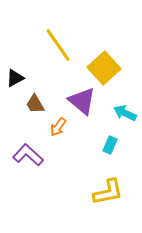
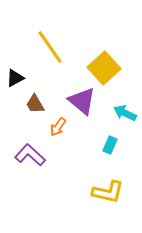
yellow line: moved 8 px left, 2 px down
purple L-shape: moved 2 px right
yellow L-shape: rotated 24 degrees clockwise
